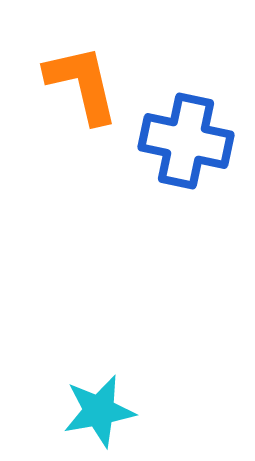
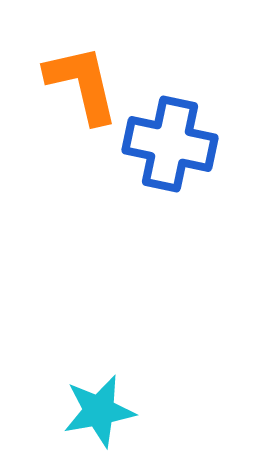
blue cross: moved 16 px left, 3 px down
